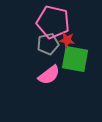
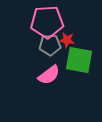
pink pentagon: moved 6 px left; rotated 16 degrees counterclockwise
gray pentagon: moved 2 px right, 1 px down; rotated 10 degrees clockwise
green square: moved 4 px right, 1 px down
